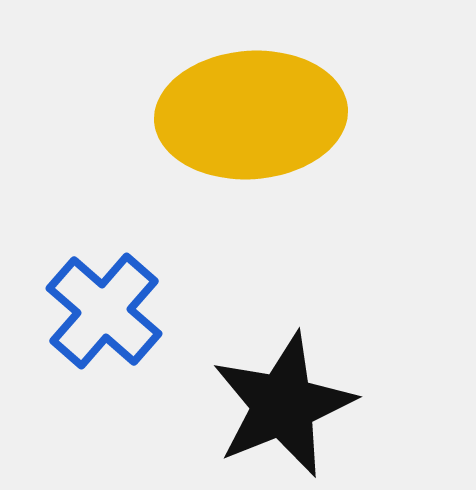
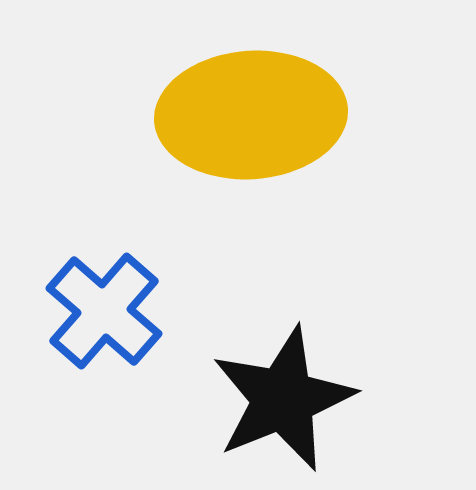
black star: moved 6 px up
